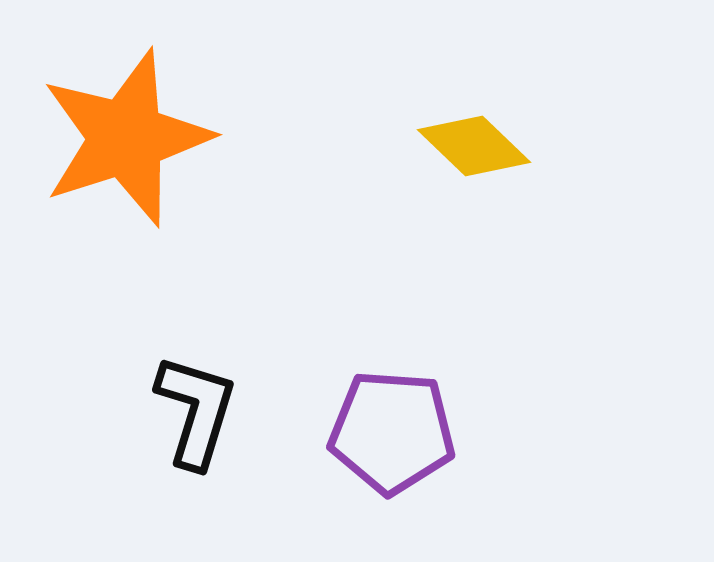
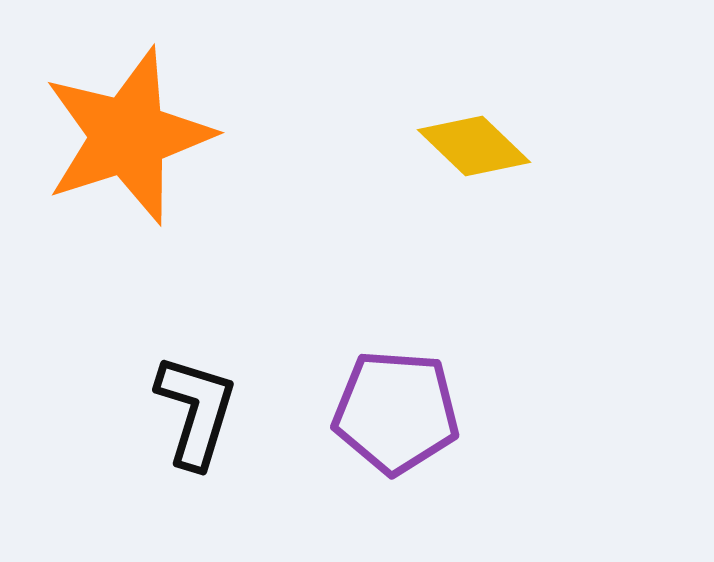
orange star: moved 2 px right, 2 px up
purple pentagon: moved 4 px right, 20 px up
